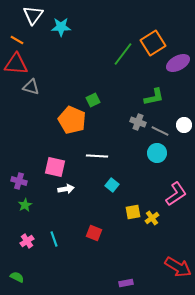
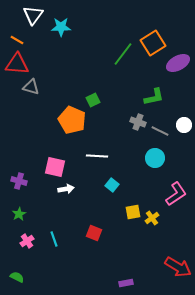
red triangle: moved 1 px right
cyan circle: moved 2 px left, 5 px down
green star: moved 6 px left, 9 px down
